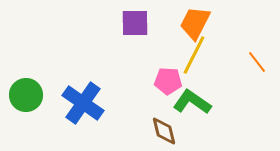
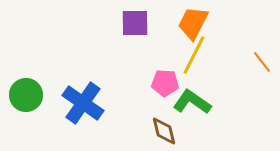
orange trapezoid: moved 2 px left
orange line: moved 5 px right
pink pentagon: moved 3 px left, 2 px down
